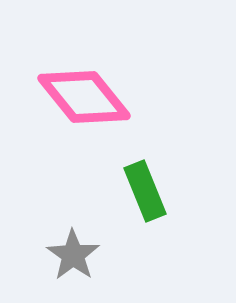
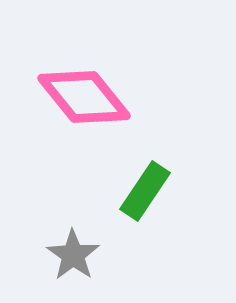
green rectangle: rotated 56 degrees clockwise
